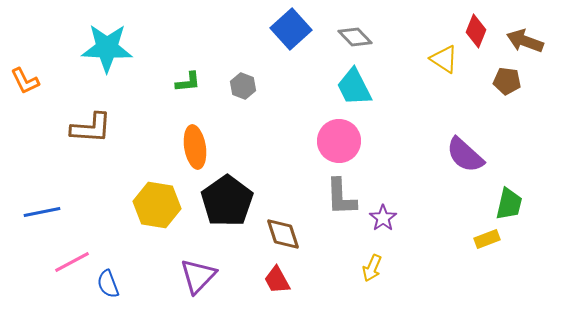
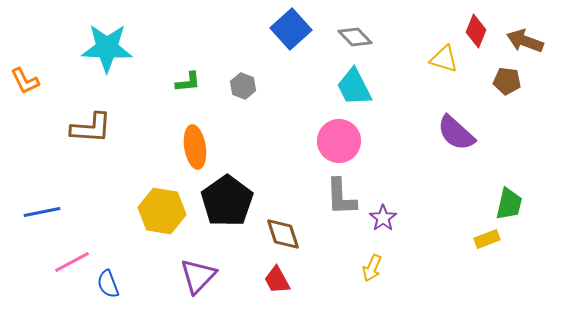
yellow triangle: rotated 16 degrees counterclockwise
purple semicircle: moved 9 px left, 22 px up
yellow hexagon: moved 5 px right, 6 px down
